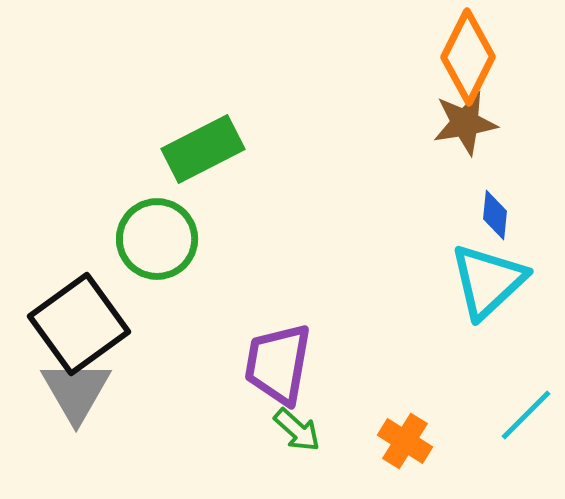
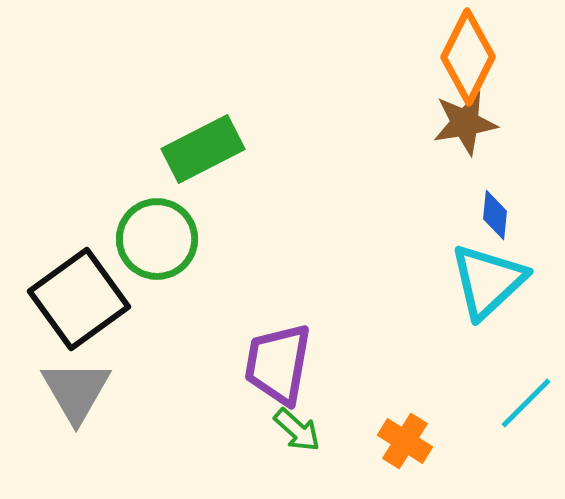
black square: moved 25 px up
cyan line: moved 12 px up
